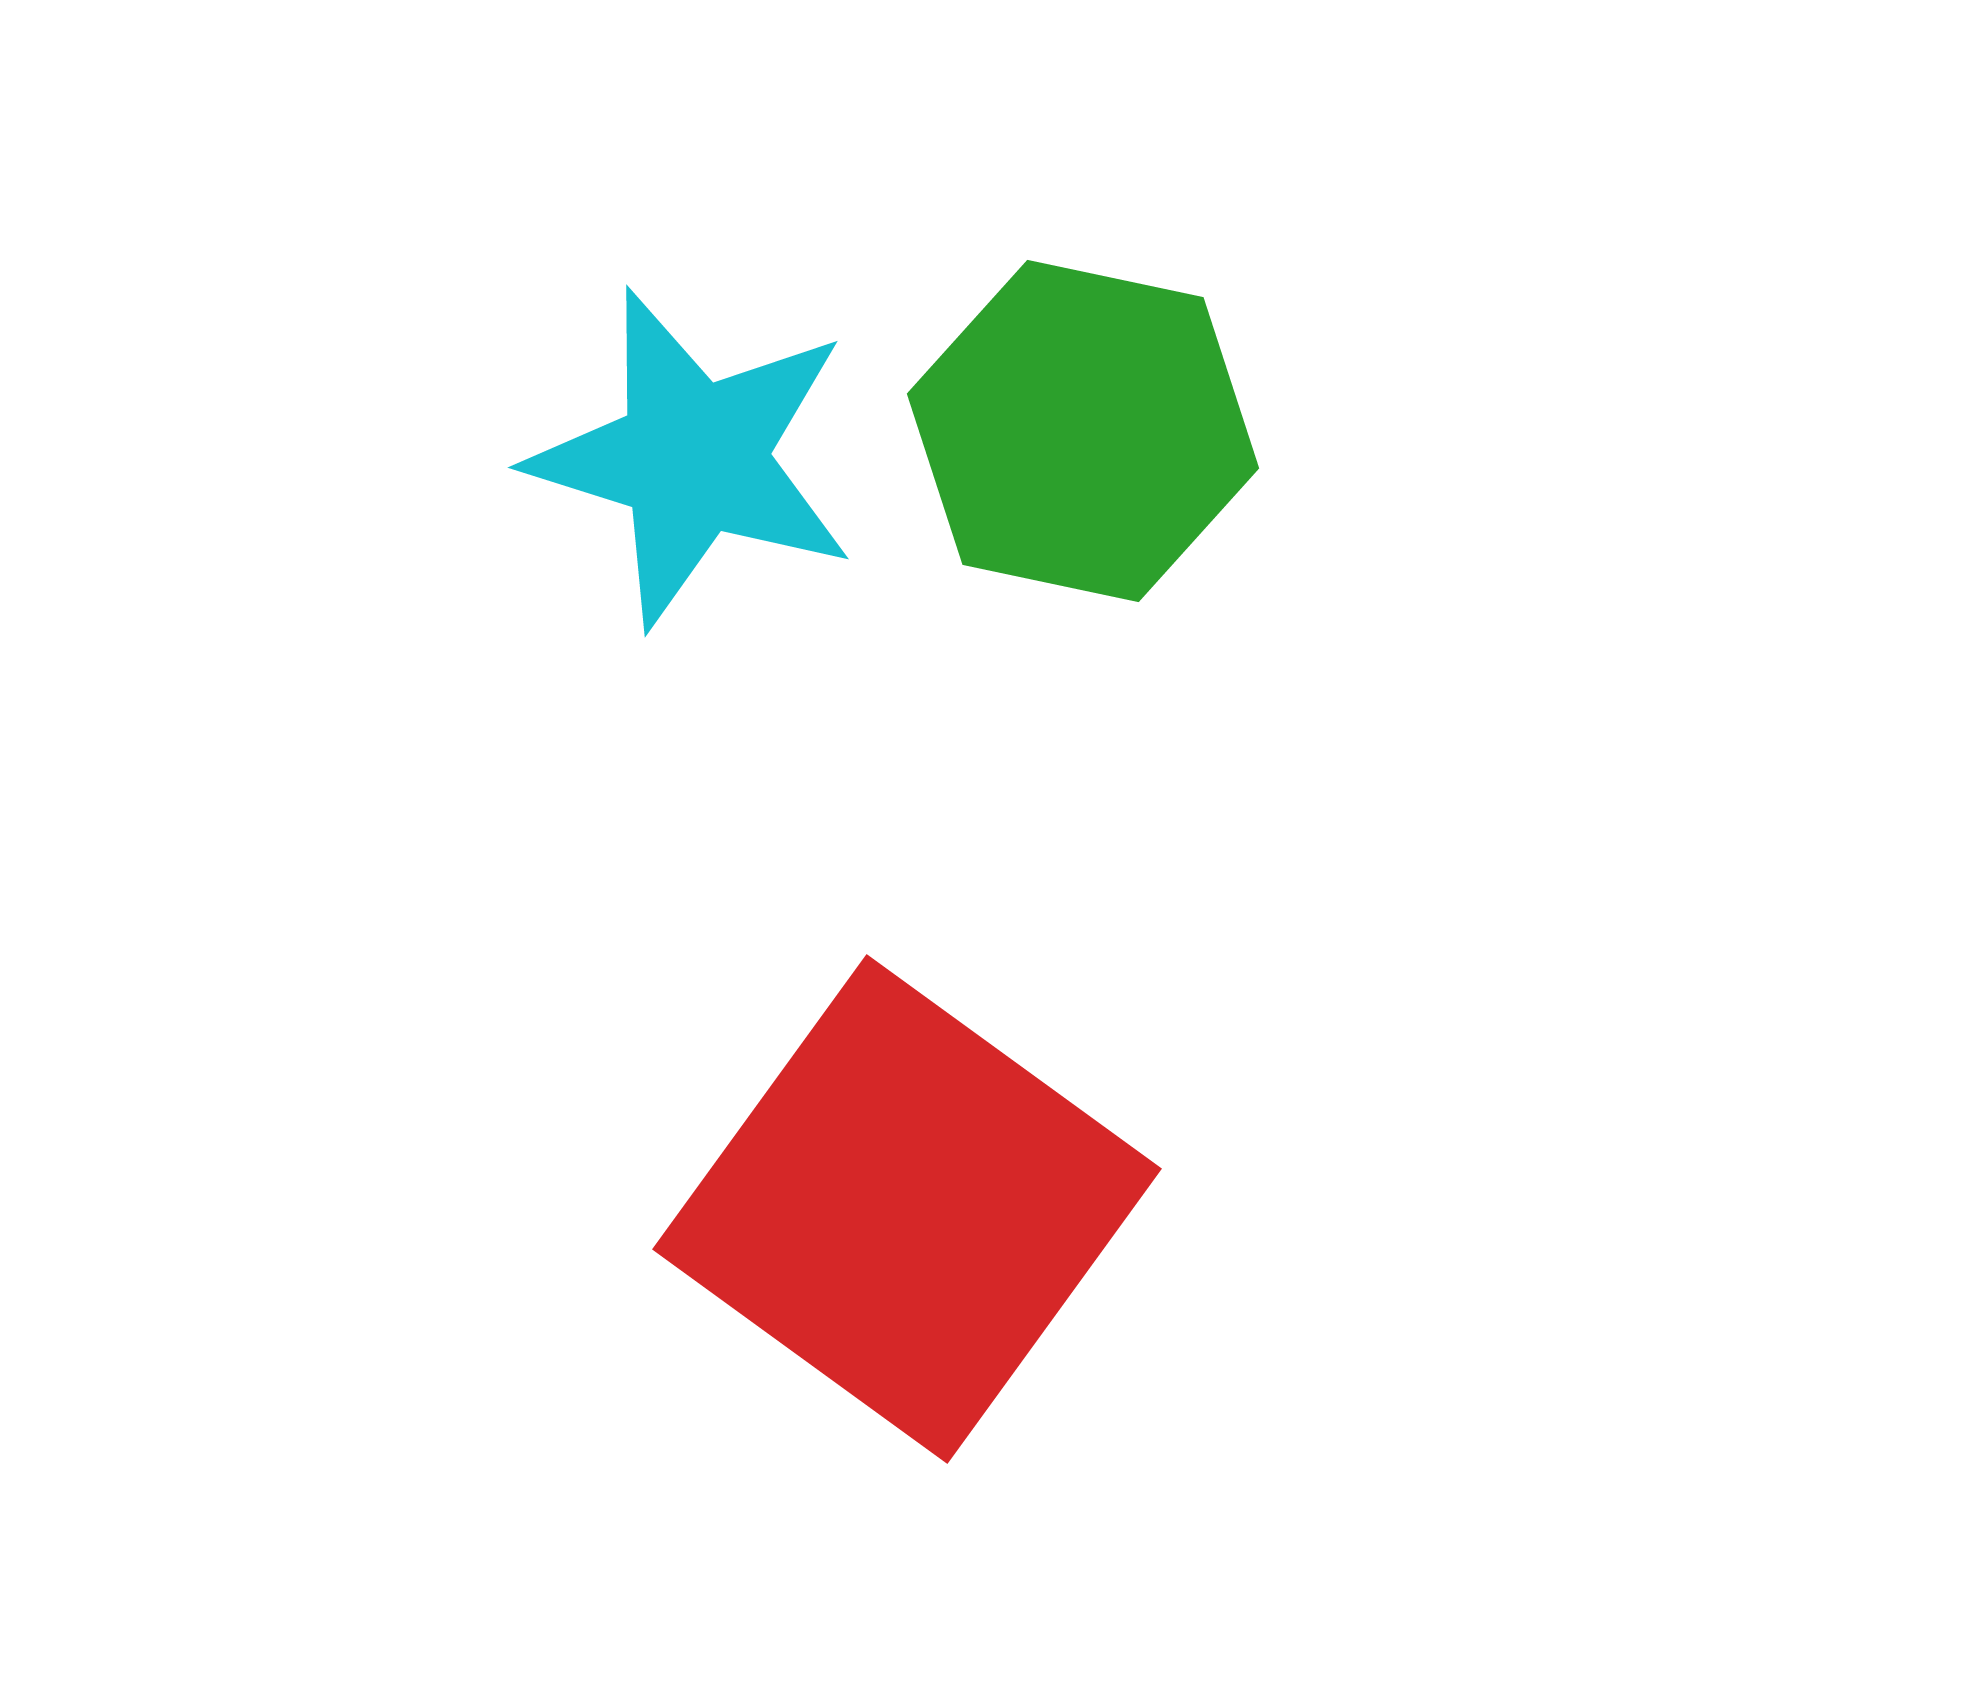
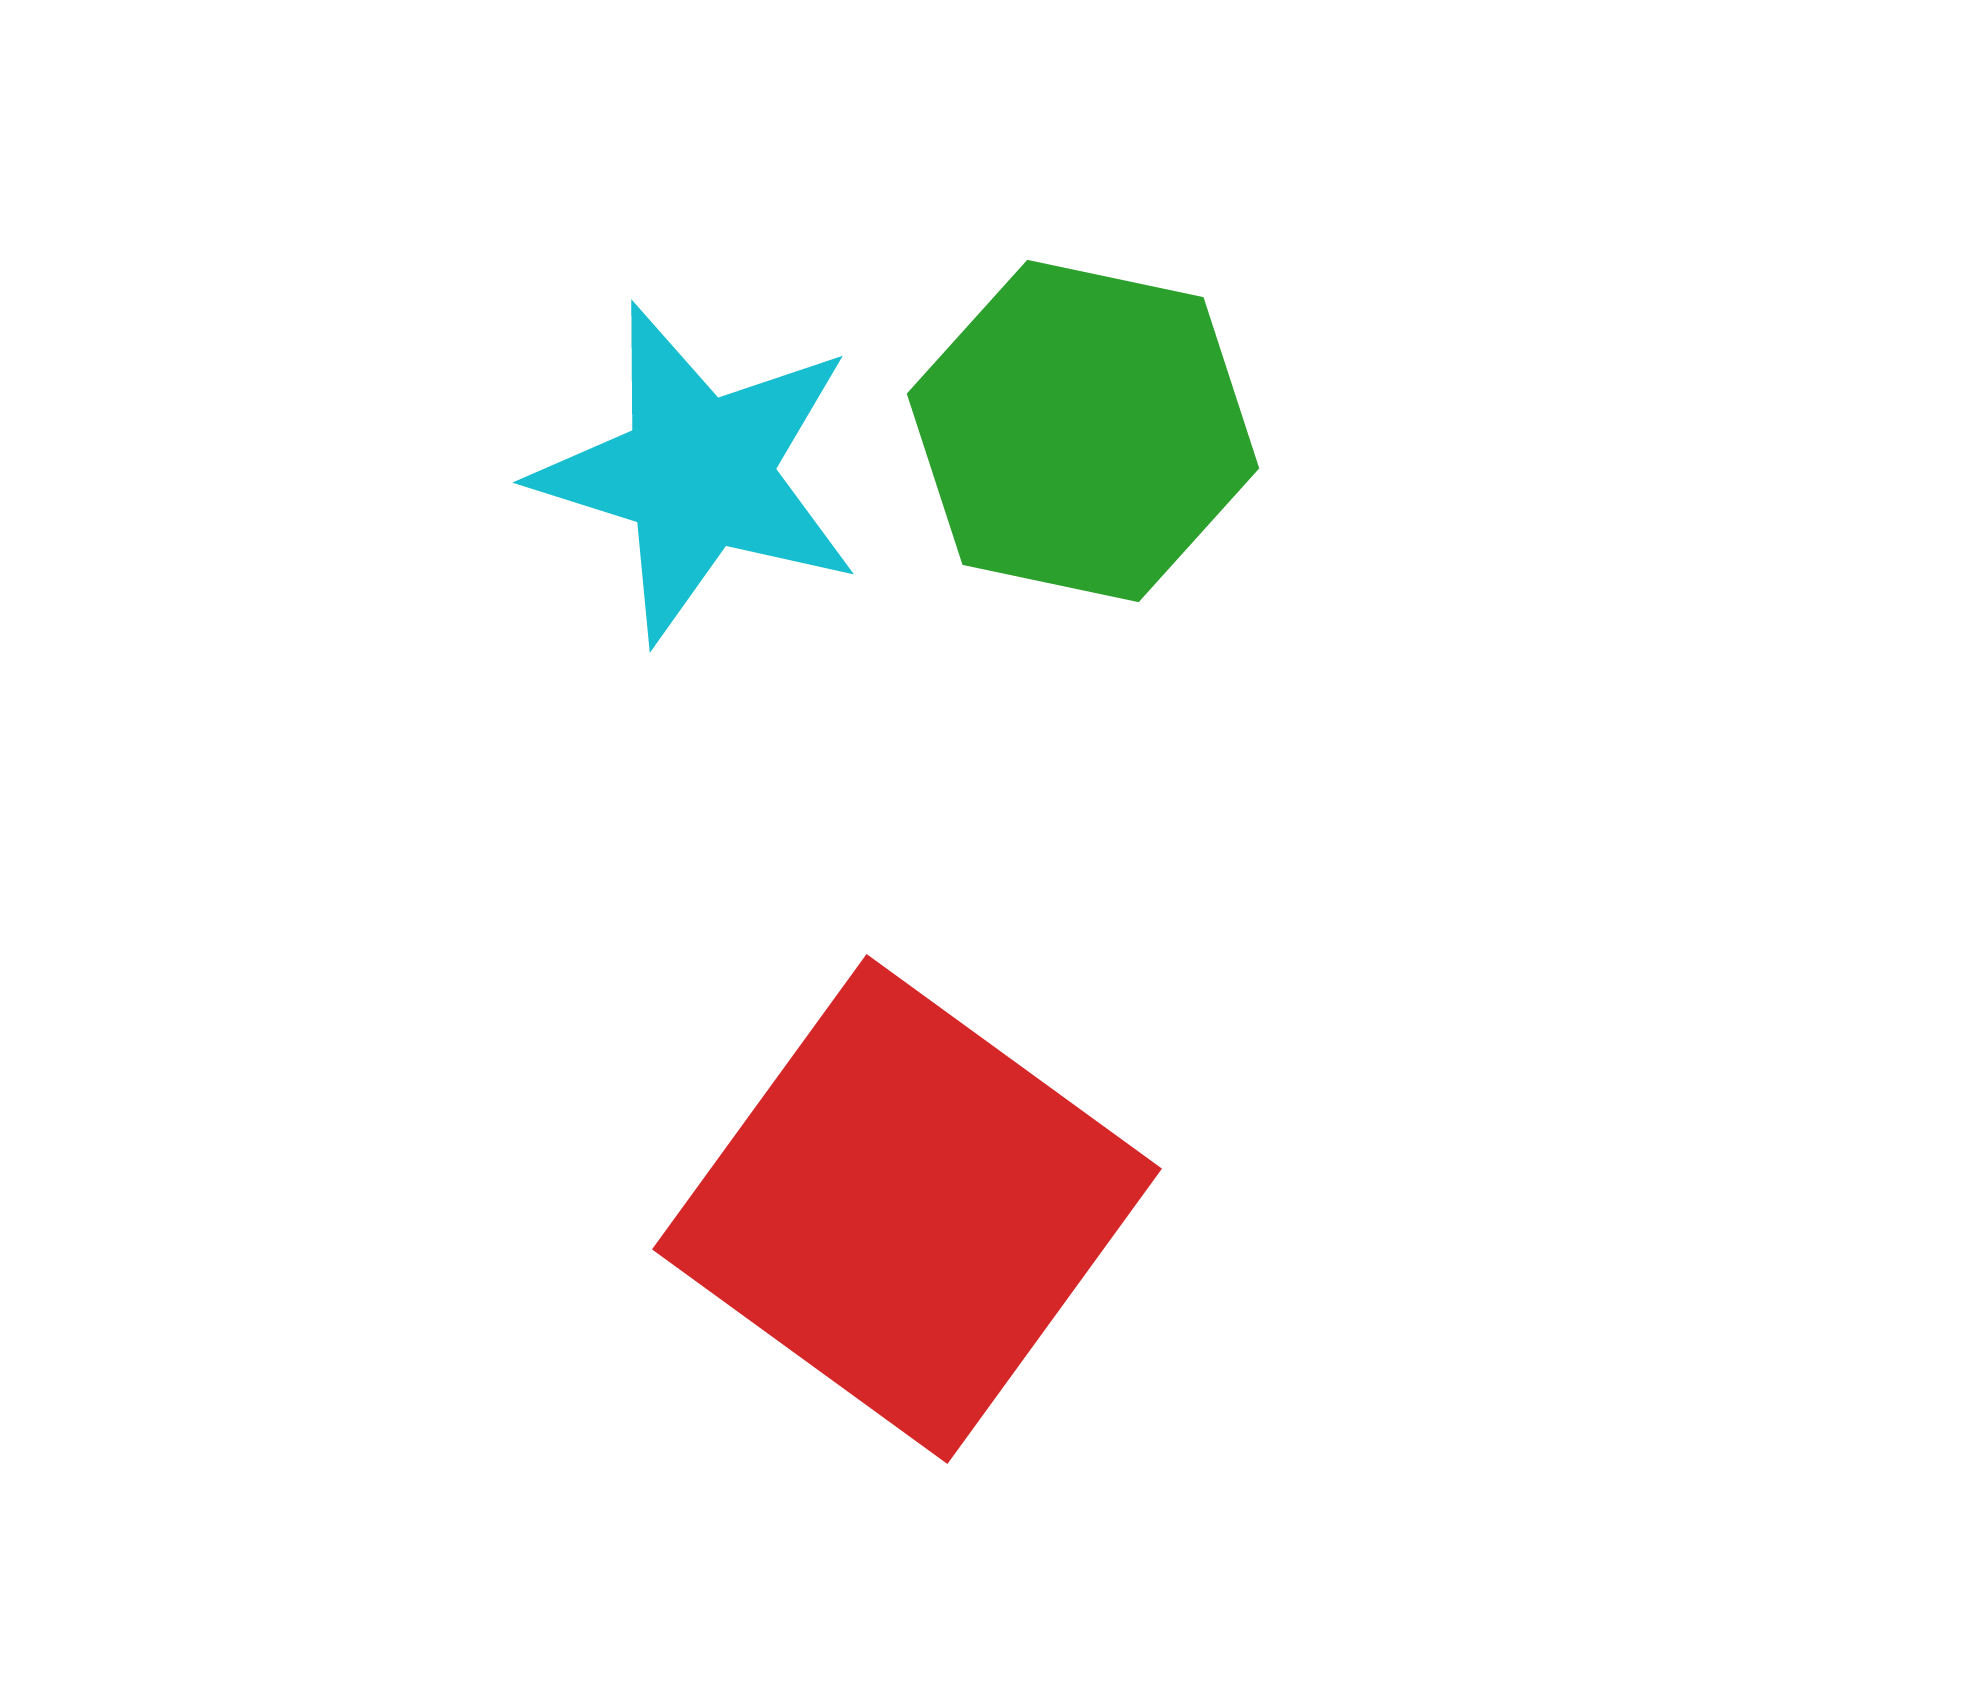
cyan star: moved 5 px right, 15 px down
